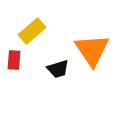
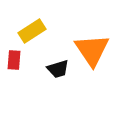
yellow rectangle: rotated 8 degrees clockwise
